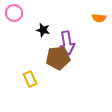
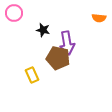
brown pentagon: rotated 20 degrees clockwise
yellow rectangle: moved 2 px right, 4 px up
